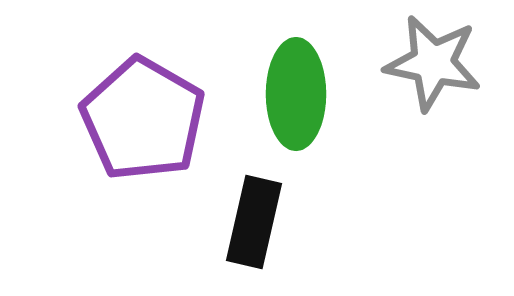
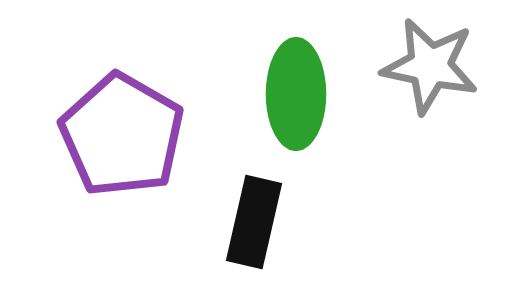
gray star: moved 3 px left, 3 px down
purple pentagon: moved 21 px left, 16 px down
